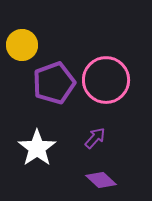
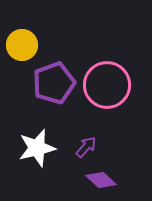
pink circle: moved 1 px right, 5 px down
purple arrow: moved 9 px left, 9 px down
white star: rotated 21 degrees clockwise
